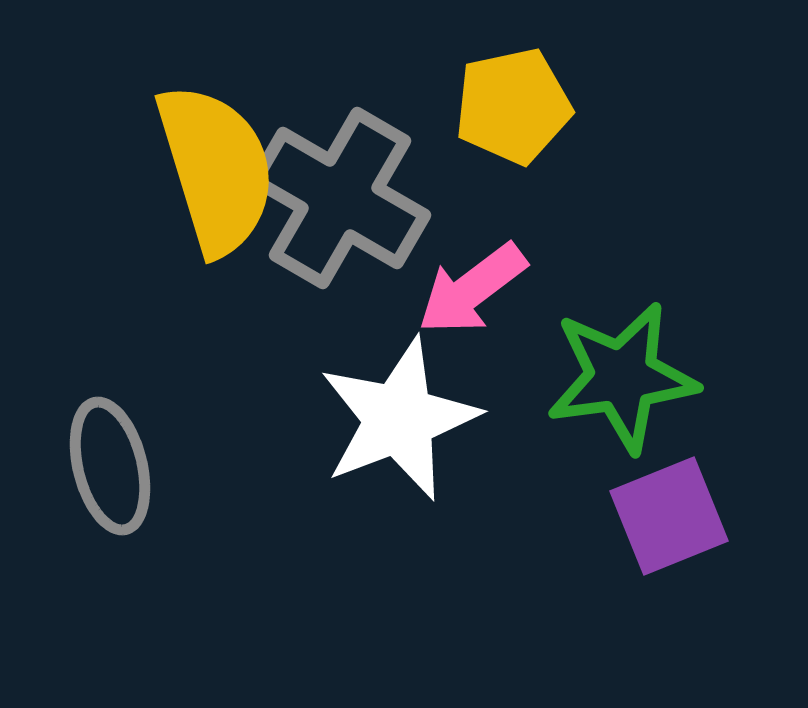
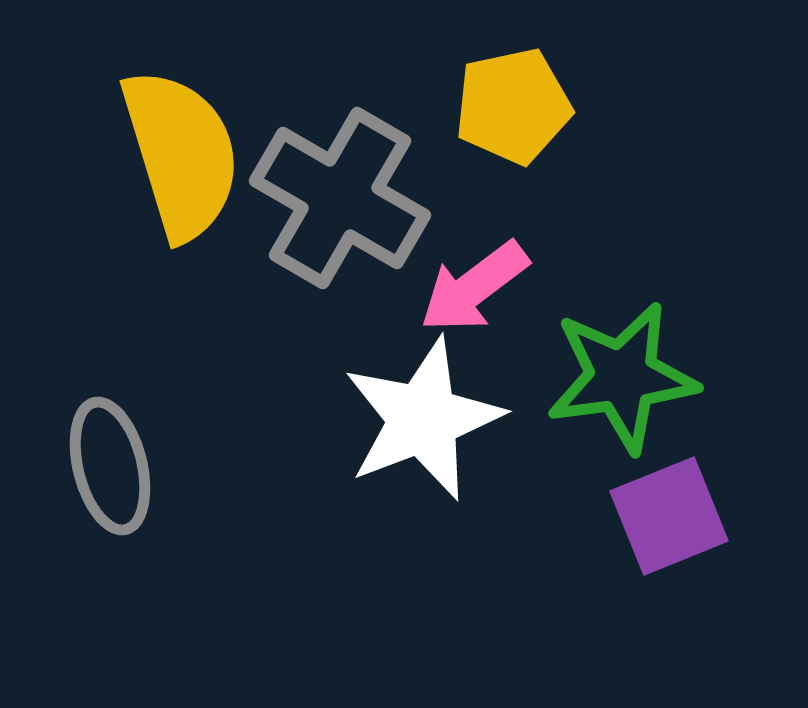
yellow semicircle: moved 35 px left, 15 px up
pink arrow: moved 2 px right, 2 px up
white star: moved 24 px right
